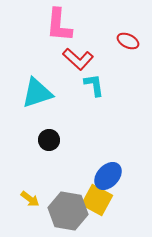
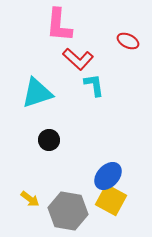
yellow square: moved 14 px right
